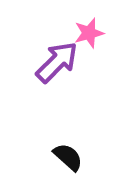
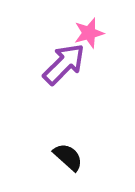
purple arrow: moved 7 px right, 2 px down
